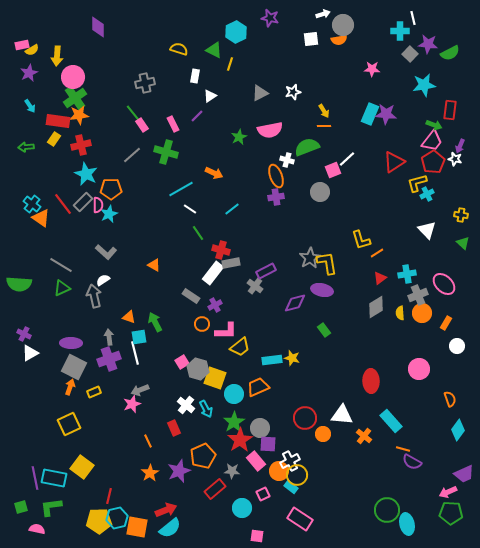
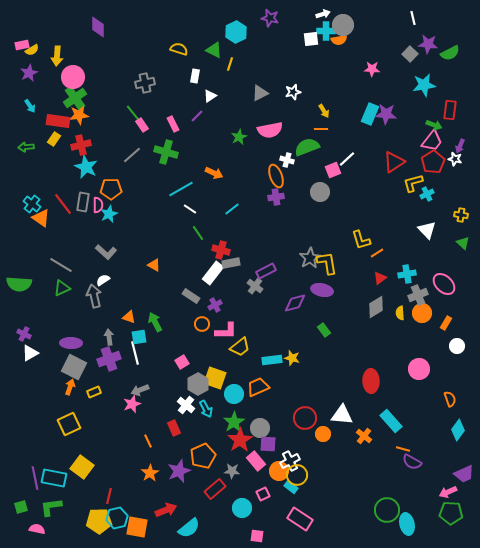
cyan cross at (400, 31): moved 74 px left
orange line at (324, 126): moved 3 px left, 3 px down
cyan star at (86, 174): moved 7 px up
yellow L-shape at (417, 183): moved 4 px left
gray rectangle at (83, 202): rotated 36 degrees counterclockwise
gray hexagon at (198, 369): moved 15 px down; rotated 15 degrees clockwise
cyan semicircle at (170, 528): moved 19 px right
